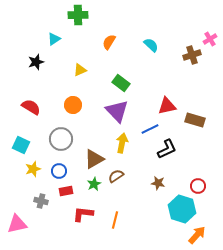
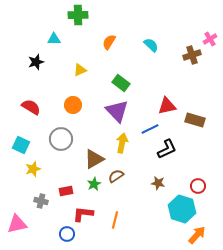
cyan triangle: rotated 32 degrees clockwise
blue circle: moved 8 px right, 63 px down
